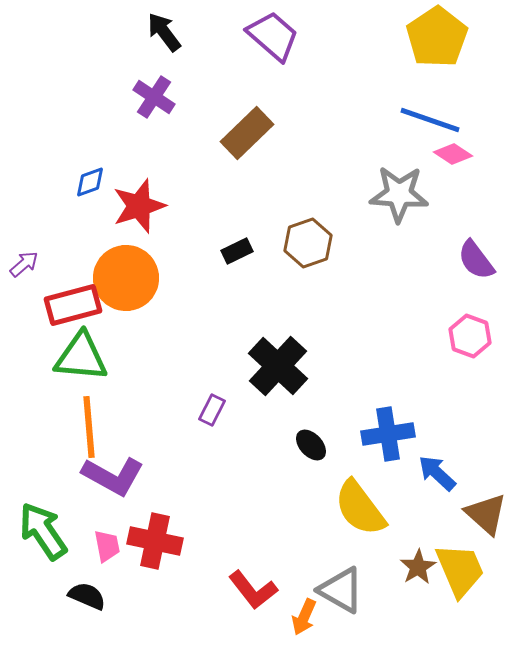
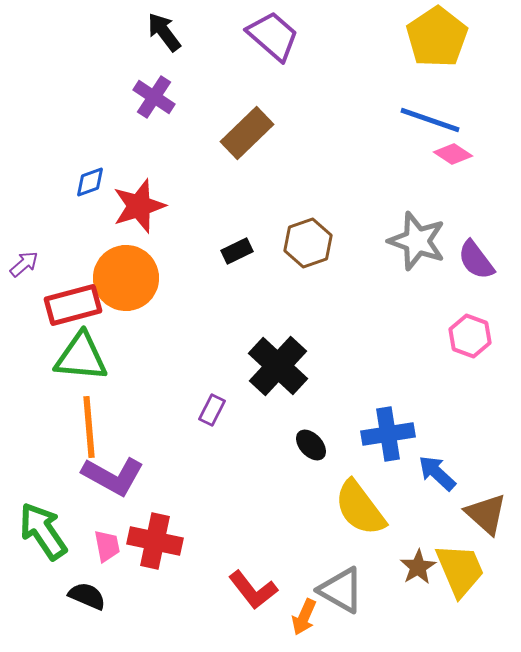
gray star: moved 18 px right, 47 px down; rotated 16 degrees clockwise
